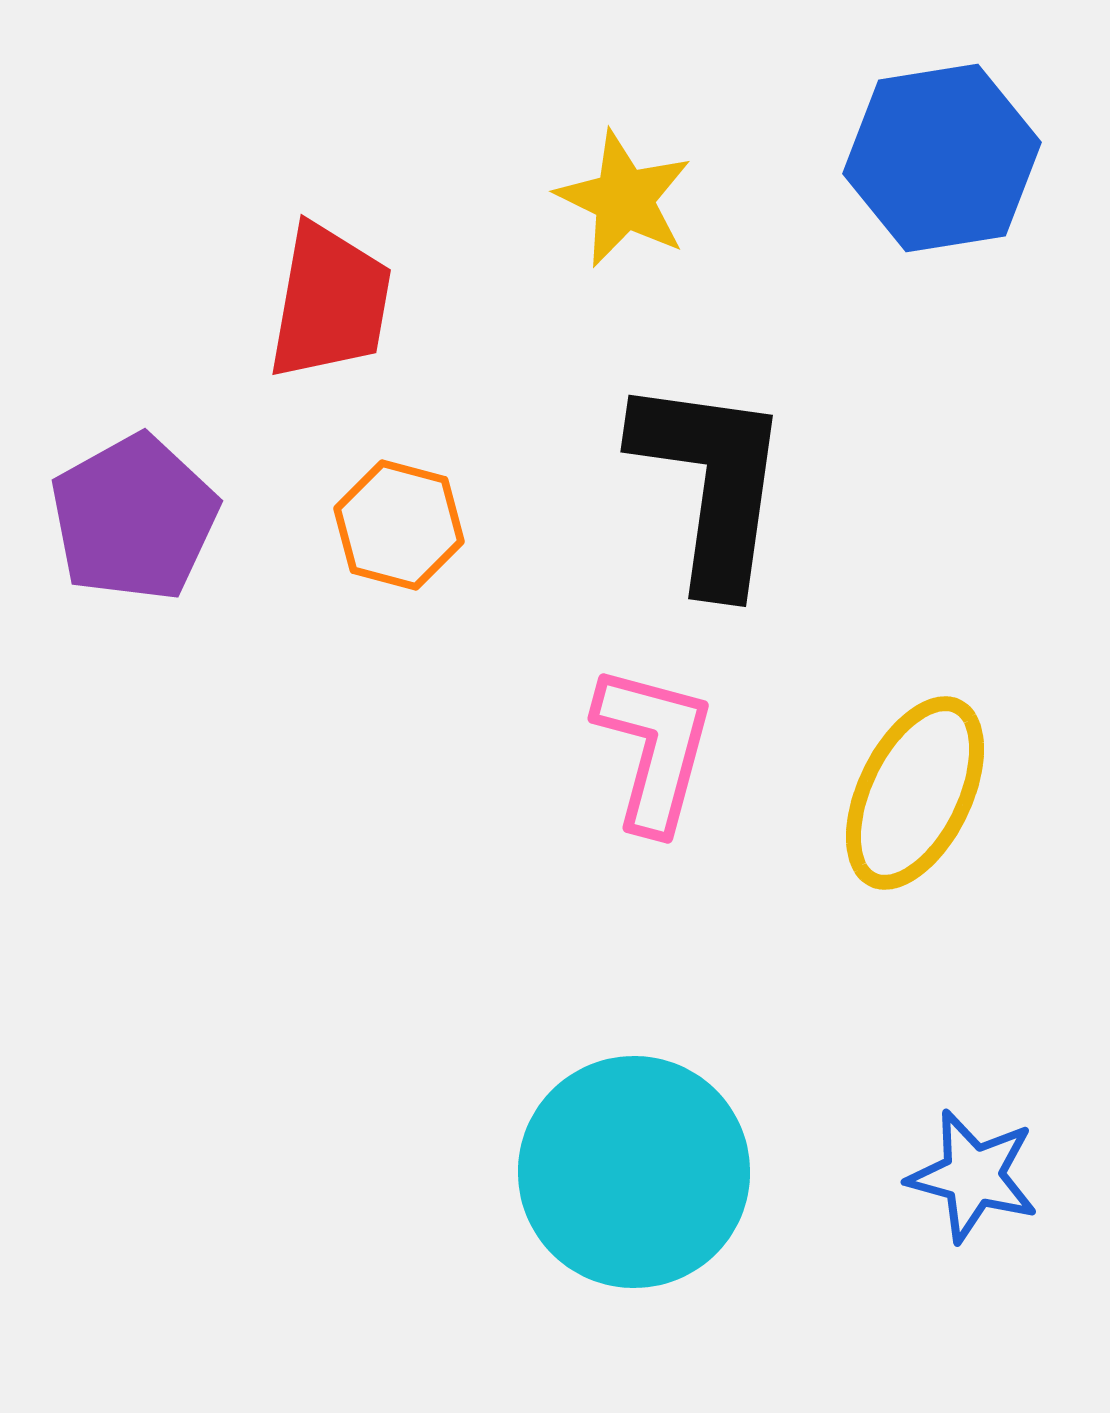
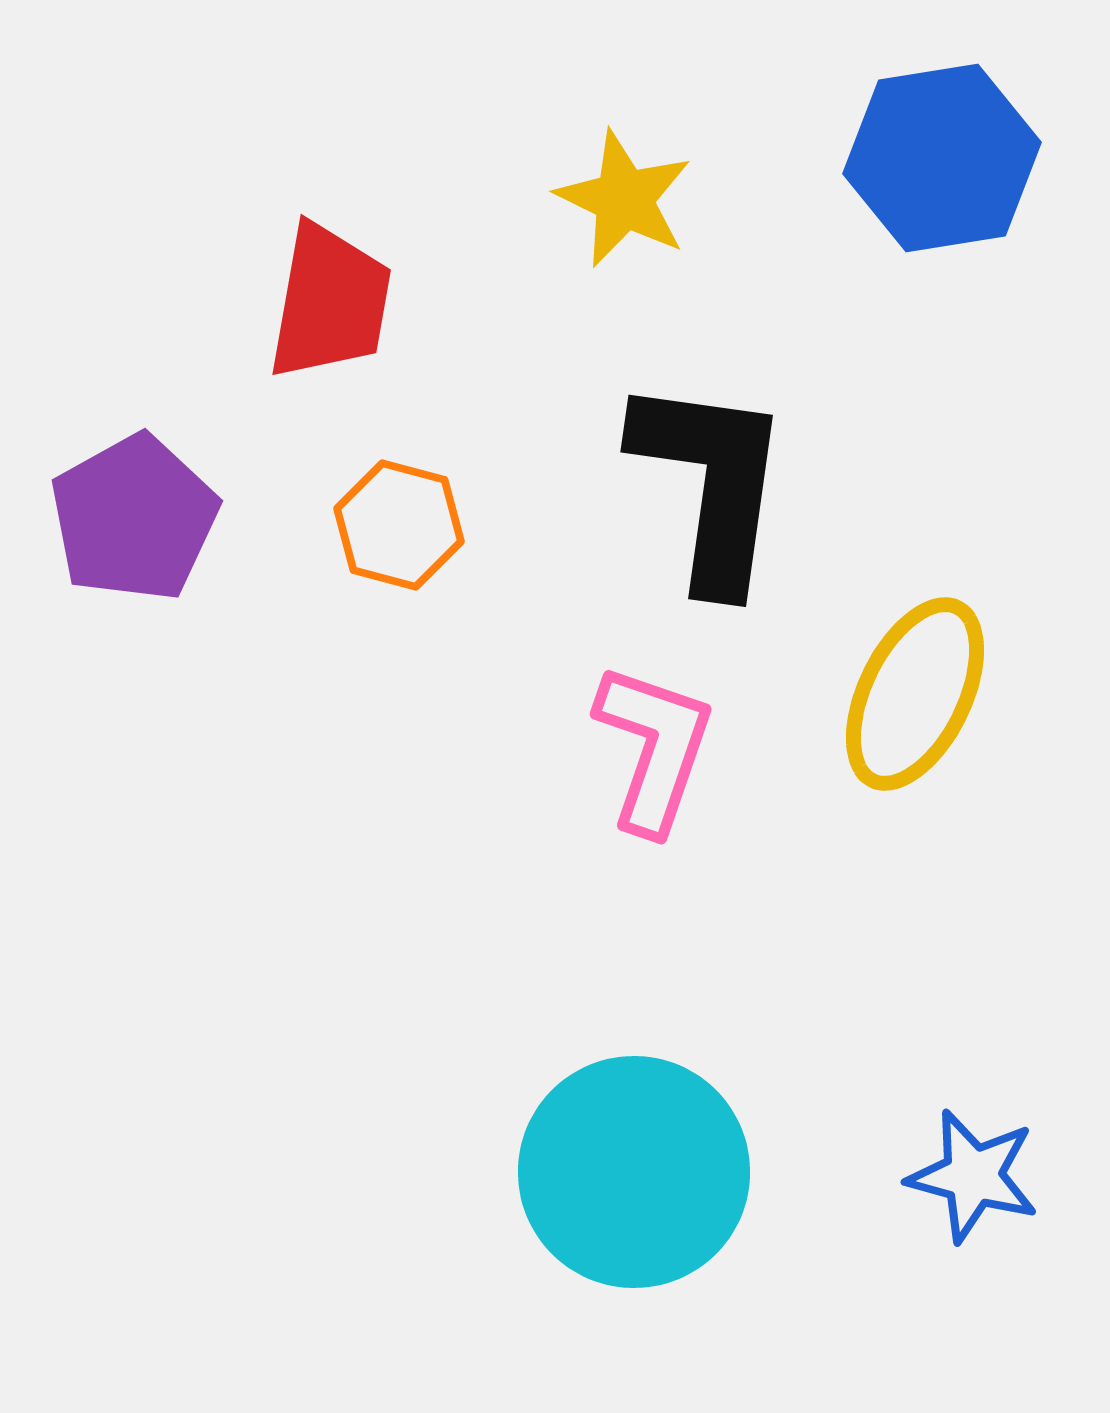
pink L-shape: rotated 4 degrees clockwise
yellow ellipse: moved 99 px up
